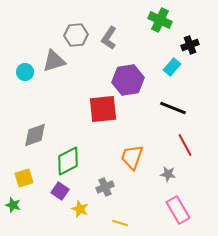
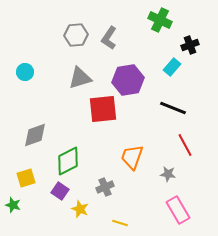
gray triangle: moved 26 px right, 17 px down
yellow square: moved 2 px right
